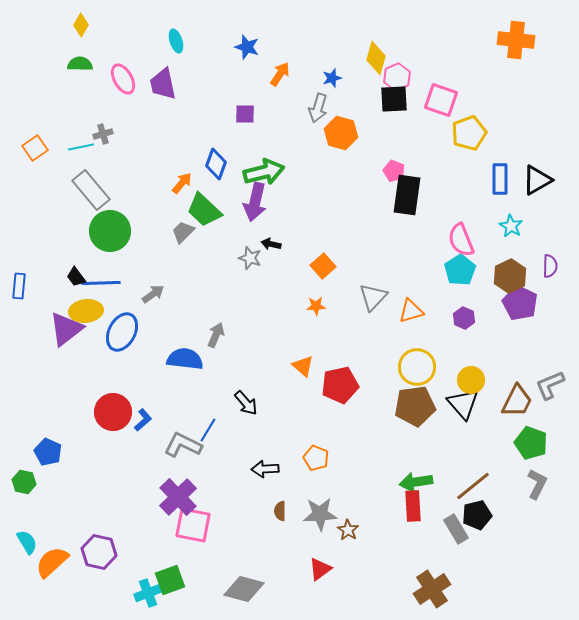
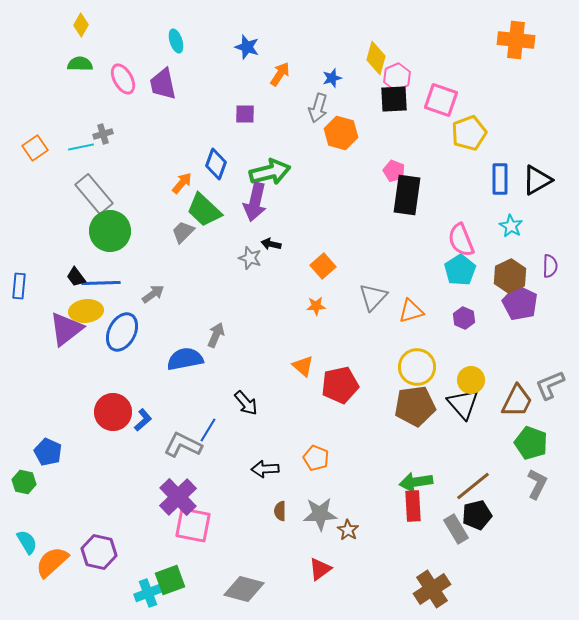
green arrow at (264, 172): moved 6 px right
gray rectangle at (91, 190): moved 3 px right, 4 px down
blue semicircle at (185, 359): rotated 18 degrees counterclockwise
